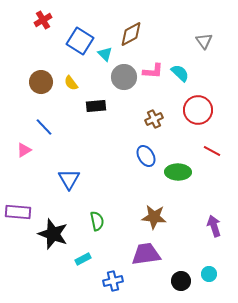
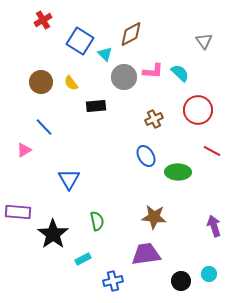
black star: rotated 16 degrees clockwise
